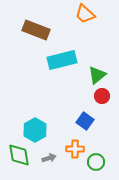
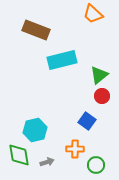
orange trapezoid: moved 8 px right
green triangle: moved 2 px right
blue square: moved 2 px right
cyan hexagon: rotated 15 degrees clockwise
gray arrow: moved 2 px left, 4 px down
green circle: moved 3 px down
